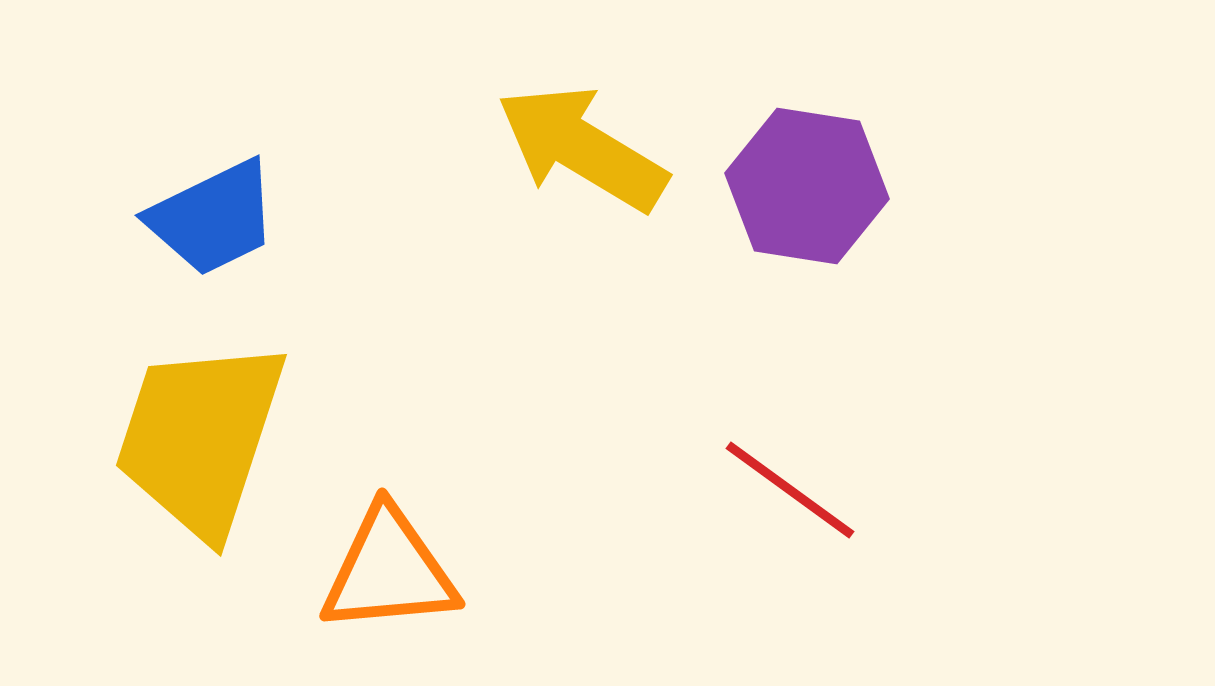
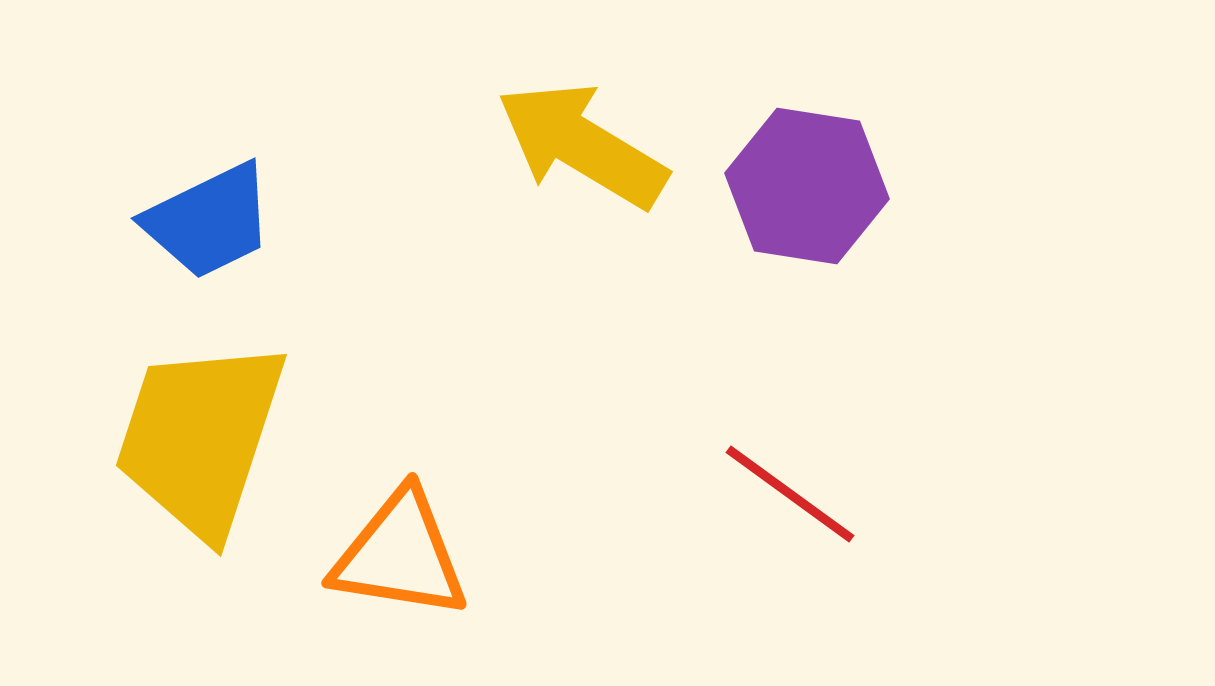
yellow arrow: moved 3 px up
blue trapezoid: moved 4 px left, 3 px down
red line: moved 4 px down
orange triangle: moved 11 px right, 16 px up; rotated 14 degrees clockwise
